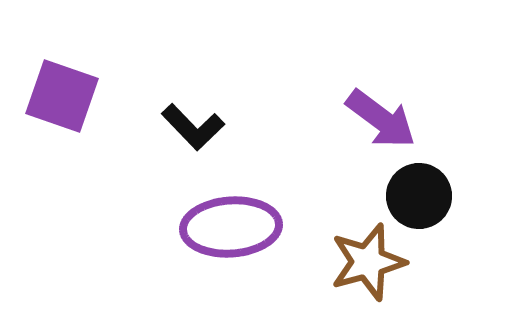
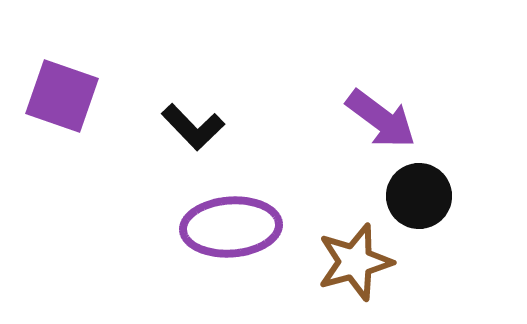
brown star: moved 13 px left
